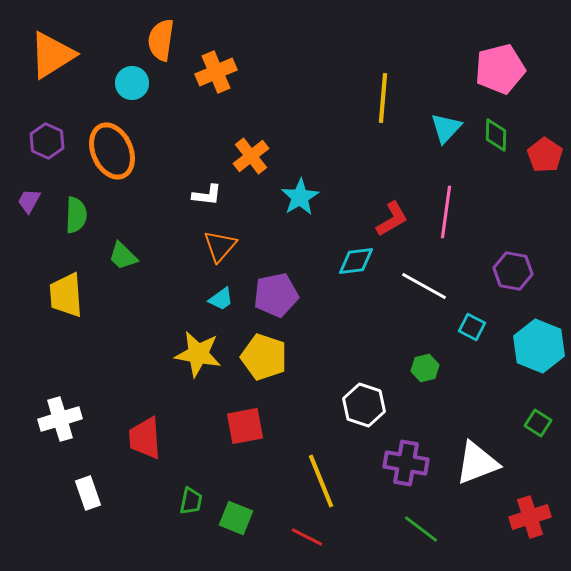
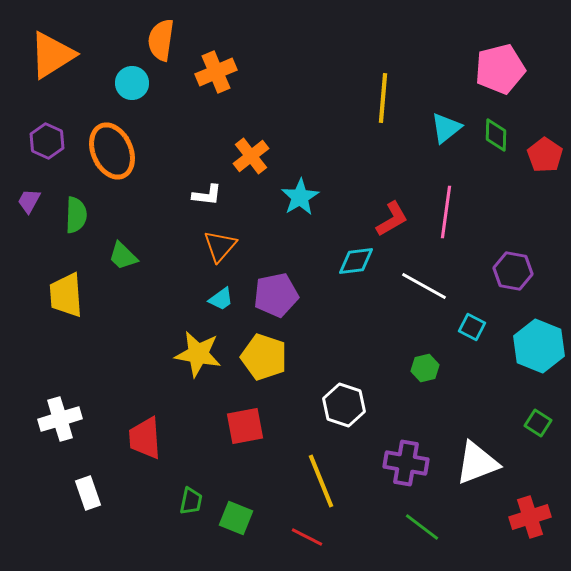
cyan triangle at (446, 128): rotated 8 degrees clockwise
white hexagon at (364, 405): moved 20 px left
green line at (421, 529): moved 1 px right, 2 px up
